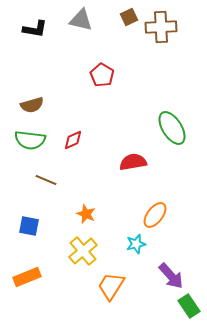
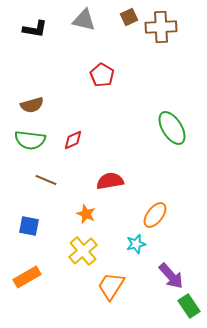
gray triangle: moved 3 px right
red semicircle: moved 23 px left, 19 px down
orange rectangle: rotated 8 degrees counterclockwise
